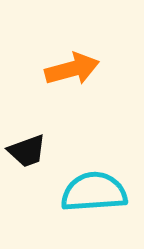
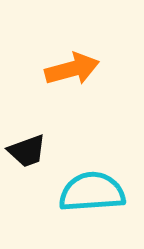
cyan semicircle: moved 2 px left
